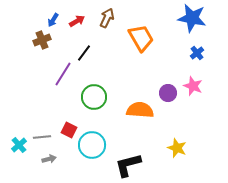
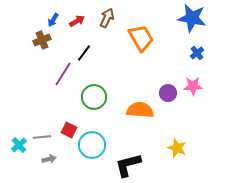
pink star: rotated 24 degrees counterclockwise
